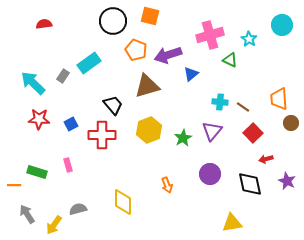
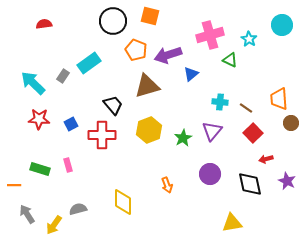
brown line: moved 3 px right, 1 px down
green rectangle: moved 3 px right, 3 px up
